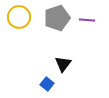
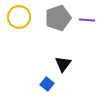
gray pentagon: moved 1 px right
